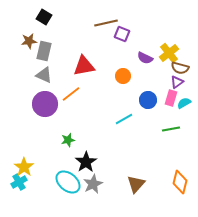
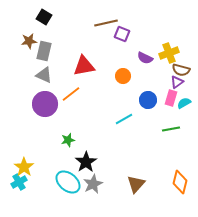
yellow cross: rotated 18 degrees clockwise
brown semicircle: moved 1 px right, 2 px down
